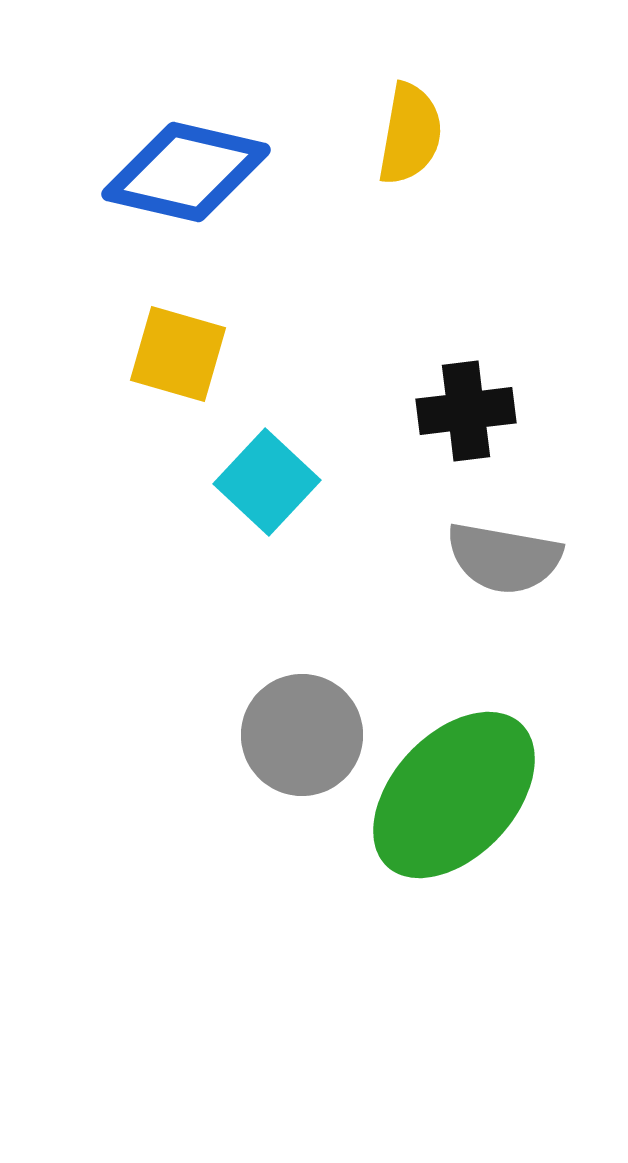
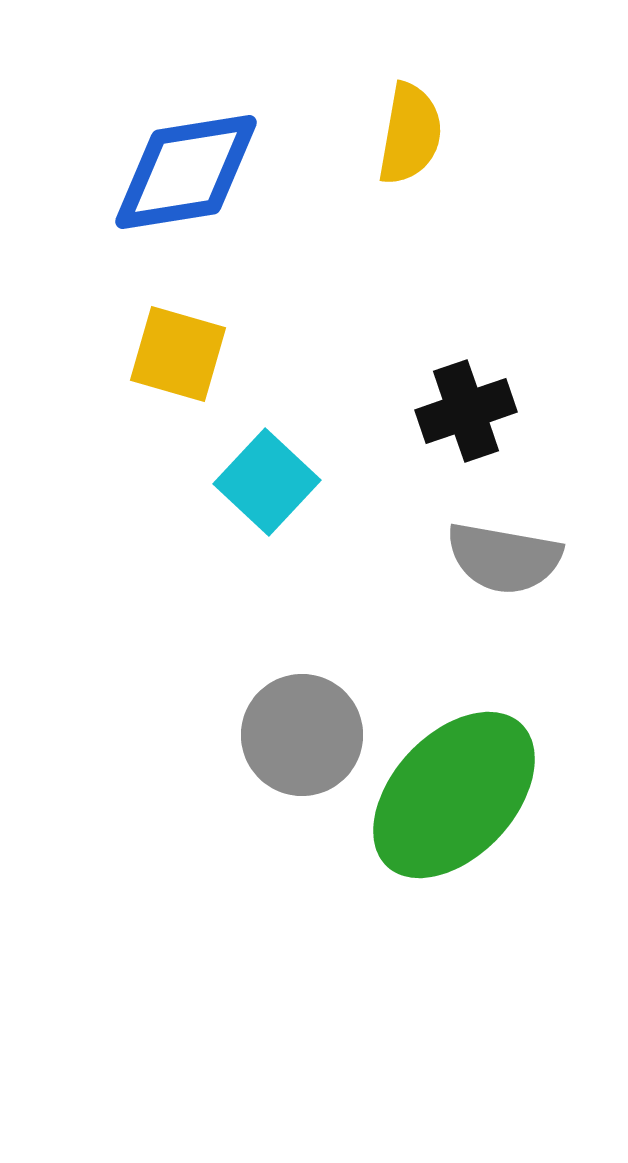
blue diamond: rotated 22 degrees counterclockwise
black cross: rotated 12 degrees counterclockwise
